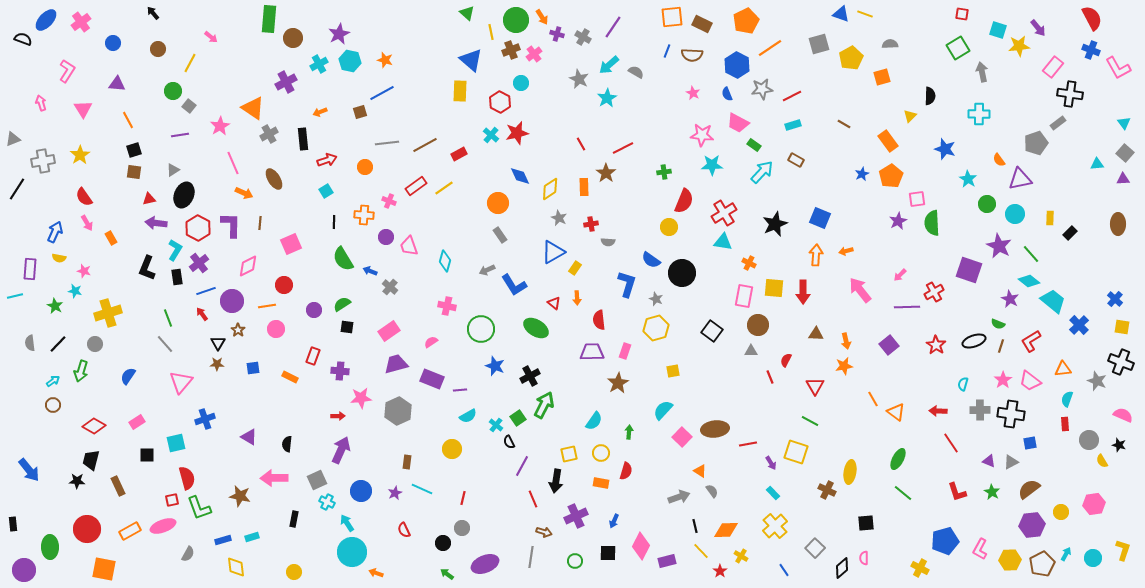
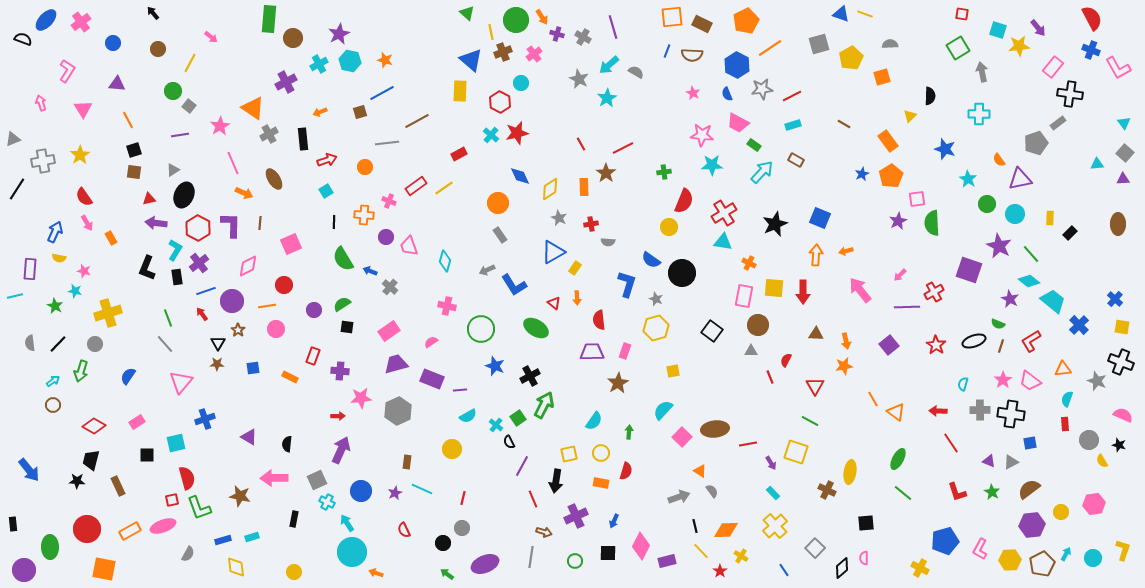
purple line at (613, 27): rotated 50 degrees counterclockwise
brown cross at (511, 50): moved 8 px left, 2 px down
brown line at (425, 145): moved 8 px left, 24 px up
